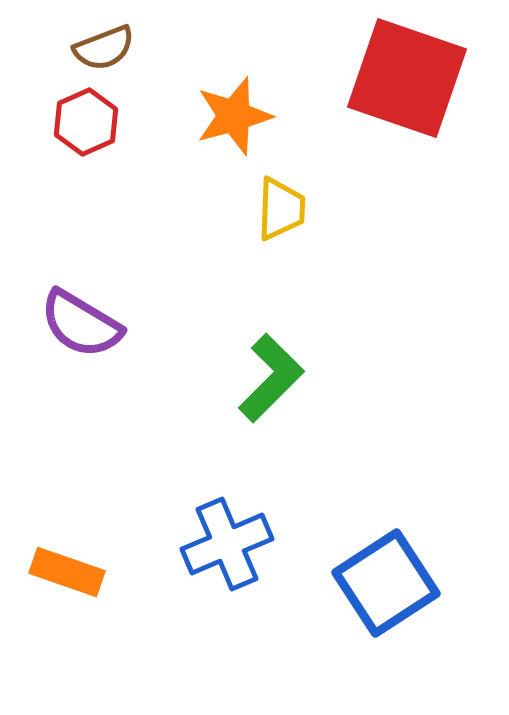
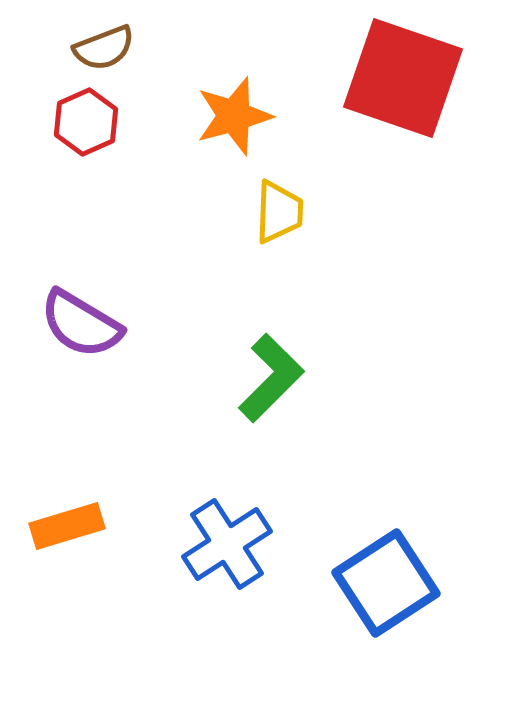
red square: moved 4 px left
yellow trapezoid: moved 2 px left, 3 px down
blue cross: rotated 10 degrees counterclockwise
orange rectangle: moved 46 px up; rotated 36 degrees counterclockwise
